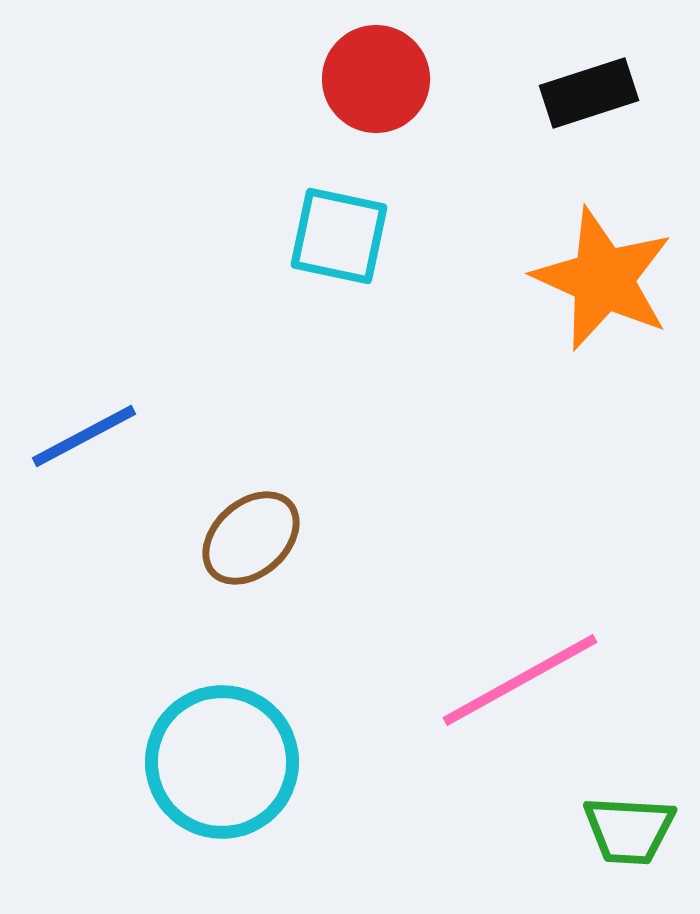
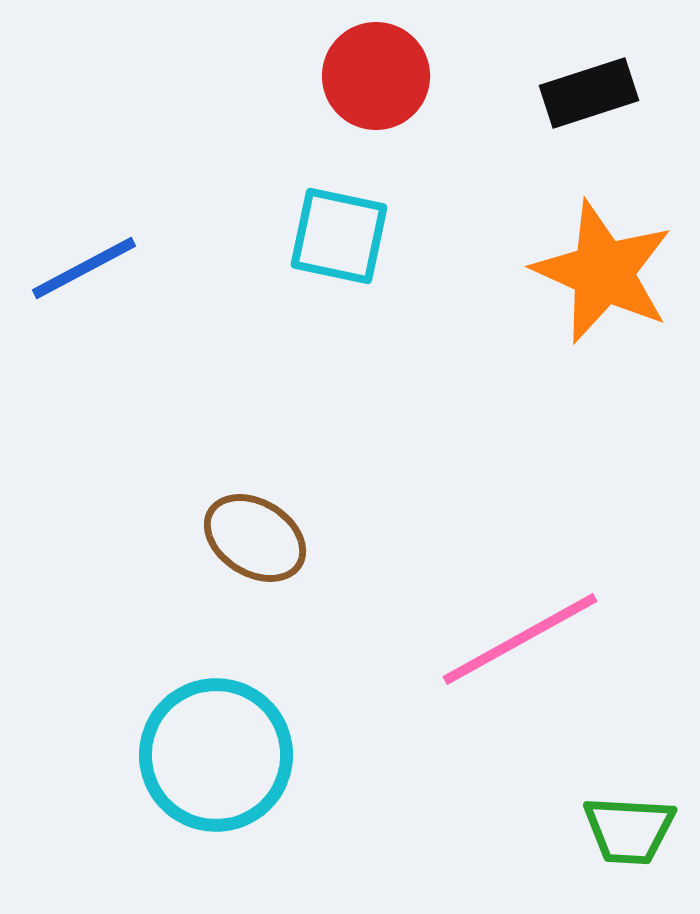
red circle: moved 3 px up
orange star: moved 7 px up
blue line: moved 168 px up
brown ellipse: moved 4 px right; rotated 74 degrees clockwise
pink line: moved 41 px up
cyan circle: moved 6 px left, 7 px up
